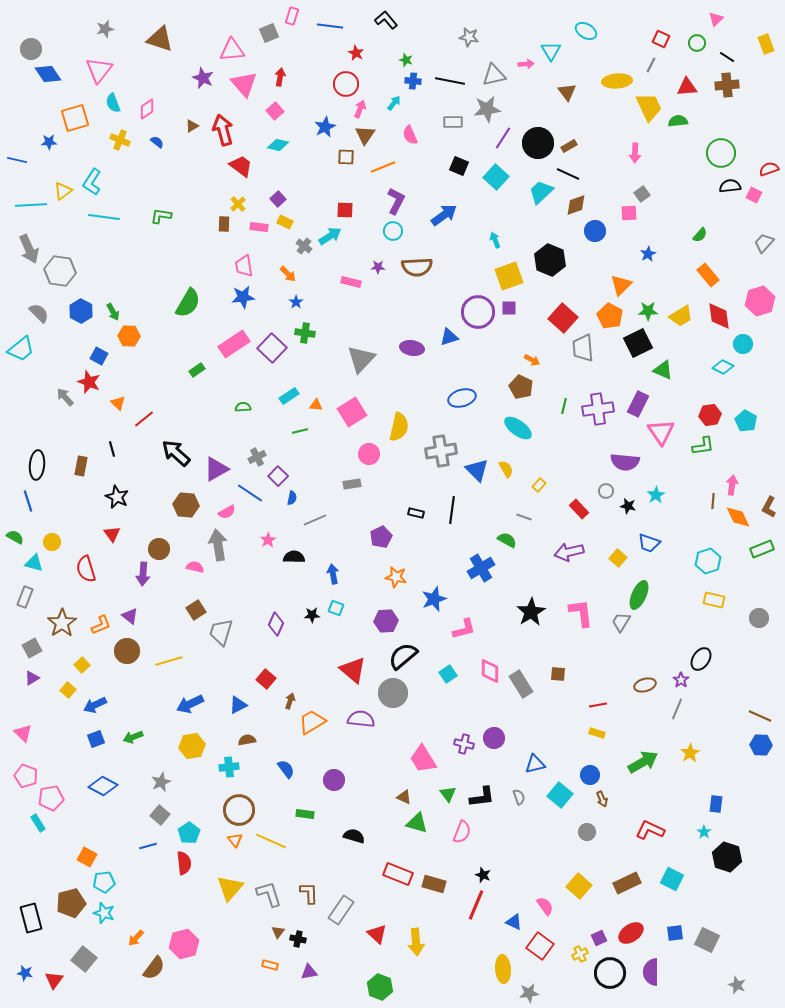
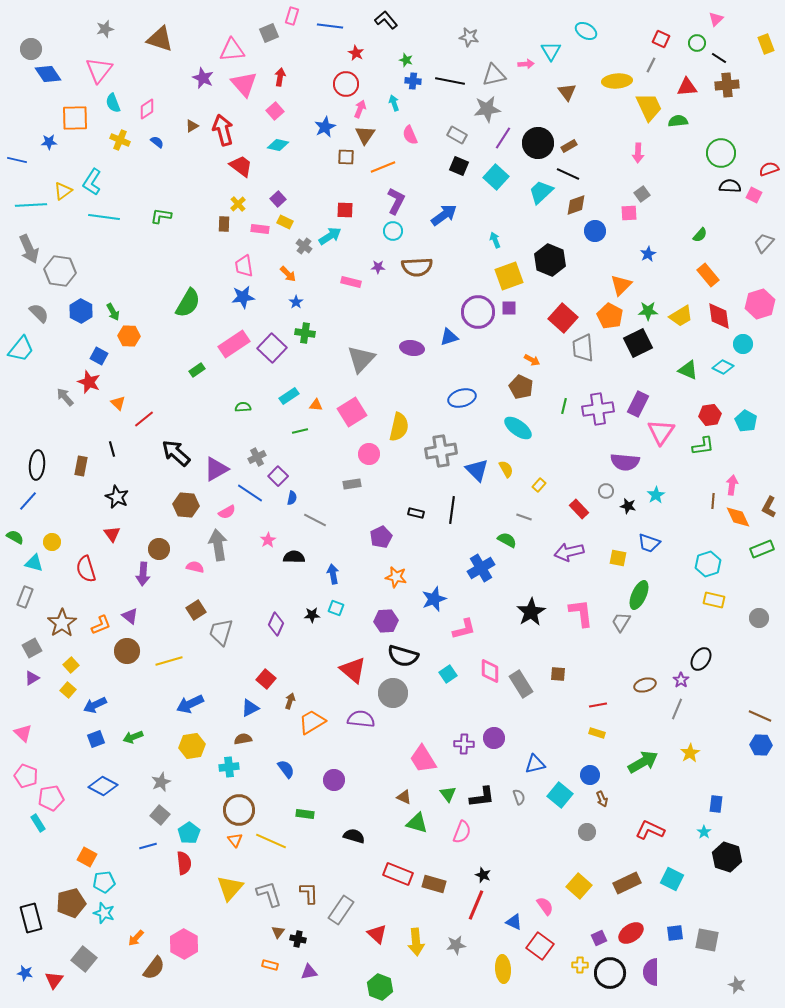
black line at (727, 57): moved 8 px left, 1 px down
cyan arrow at (394, 103): rotated 56 degrees counterclockwise
orange square at (75, 118): rotated 16 degrees clockwise
gray rectangle at (453, 122): moved 4 px right, 13 px down; rotated 30 degrees clockwise
pink arrow at (635, 153): moved 3 px right
black semicircle at (730, 186): rotated 10 degrees clockwise
pink rectangle at (259, 227): moved 1 px right, 2 px down
pink hexagon at (760, 301): moved 3 px down
cyan trapezoid at (21, 349): rotated 12 degrees counterclockwise
green triangle at (663, 370): moved 25 px right
pink triangle at (661, 432): rotated 8 degrees clockwise
blue line at (28, 501): rotated 60 degrees clockwise
gray line at (315, 520): rotated 50 degrees clockwise
yellow square at (618, 558): rotated 30 degrees counterclockwise
cyan hexagon at (708, 561): moved 3 px down
black semicircle at (403, 656): rotated 124 degrees counterclockwise
yellow square at (82, 665): moved 11 px left
blue triangle at (238, 705): moved 12 px right, 3 px down
brown semicircle at (247, 740): moved 4 px left, 1 px up
purple cross at (464, 744): rotated 12 degrees counterclockwise
gray square at (707, 940): rotated 15 degrees counterclockwise
pink hexagon at (184, 944): rotated 16 degrees counterclockwise
yellow cross at (580, 954): moved 11 px down; rotated 28 degrees clockwise
gray star at (529, 993): moved 73 px left, 48 px up
